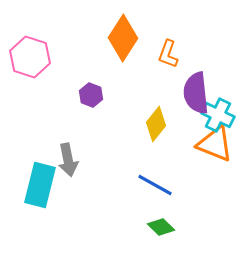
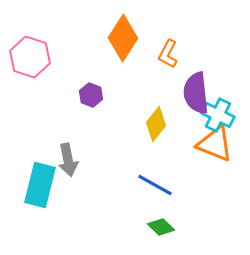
orange L-shape: rotated 8 degrees clockwise
